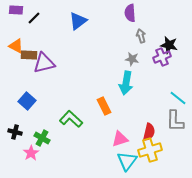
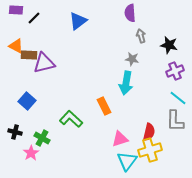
purple cross: moved 13 px right, 14 px down
